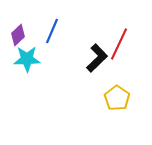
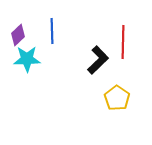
blue line: rotated 25 degrees counterclockwise
red line: moved 4 px right, 2 px up; rotated 24 degrees counterclockwise
black L-shape: moved 1 px right, 2 px down
